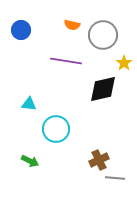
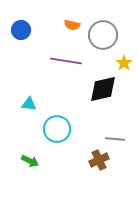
cyan circle: moved 1 px right
gray line: moved 39 px up
